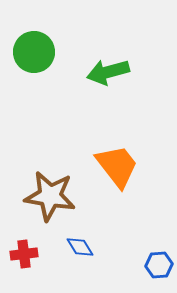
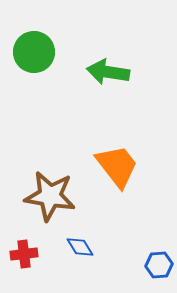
green arrow: rotated 24 degrees clockwise
